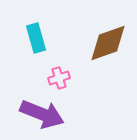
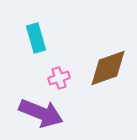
brown diamond: moved 25 px down
purple arrow: moved 1 px left, 1 px up
